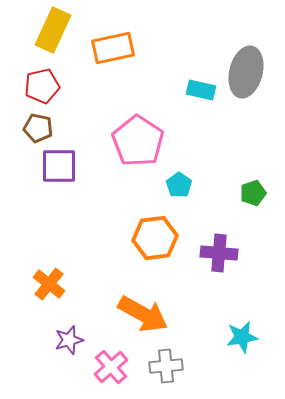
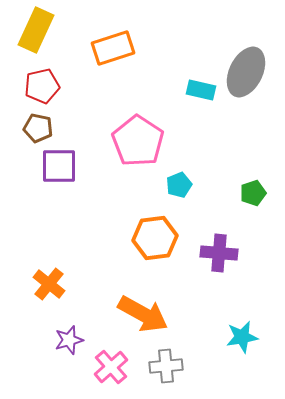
yellow rectangle: moved 17 px left
orange rectangle: rotated 6 degrees counterclockwise
gray ellipse: rotated 12 degrees clockwise
cyan pentagon: rotated 15 degrees clockwise
